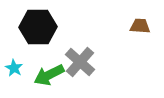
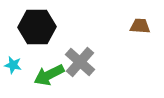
black hexagon: moved 1 px left
cyan star: moved 1 px left, 3 px up; rotated 18 degrees counterclockwise
